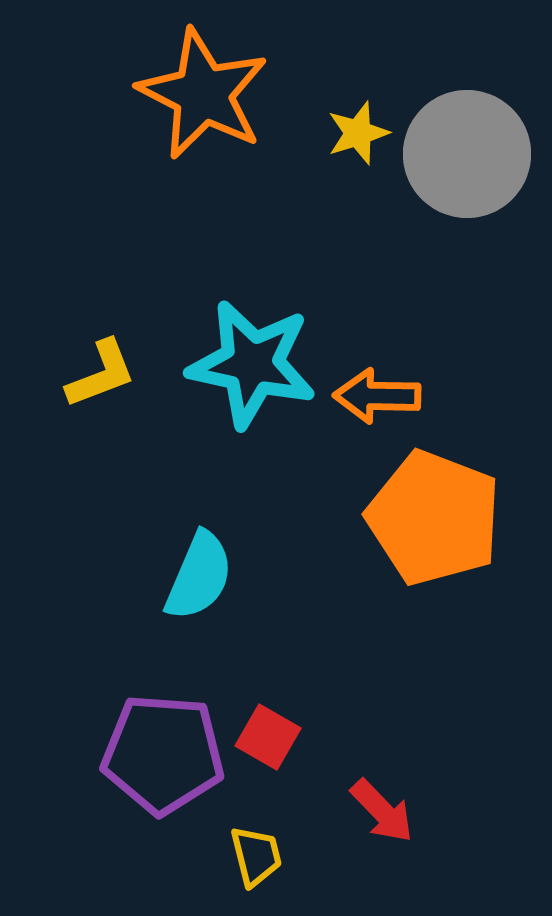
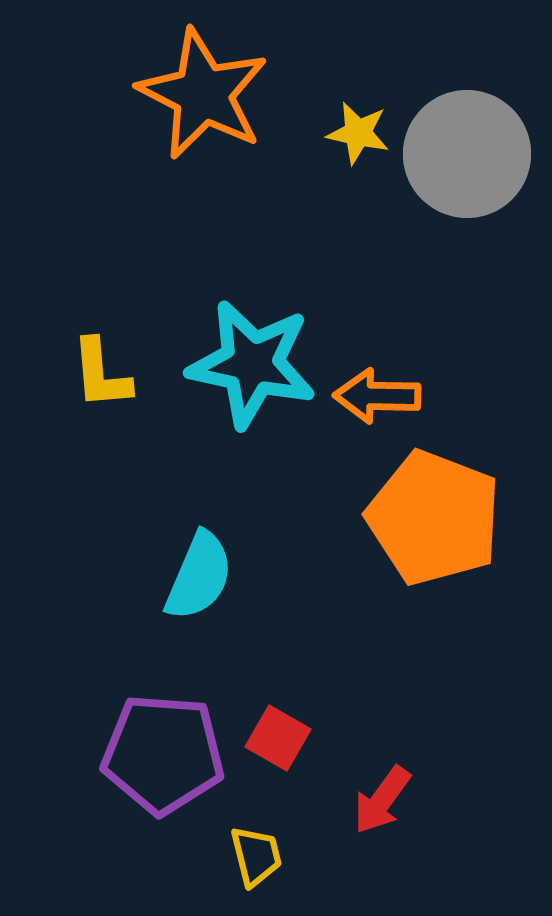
yellow star: rotated 30 degrees clockwise
yellow L-shape: rotated 106 degrees clockwise
red square: moved 10 px right, 1 px down
red arrow: moved 11 px up; rotated 80 degrees clockwise
